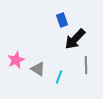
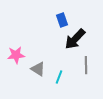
pink star: moved 5 px up; rotated 18 degrees clockwise
